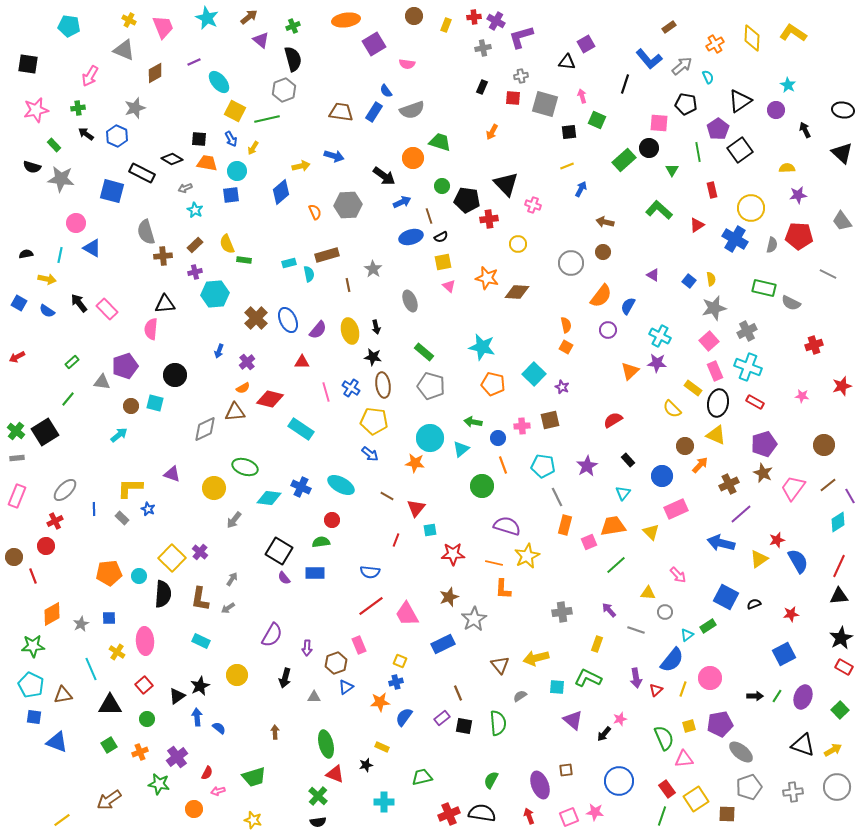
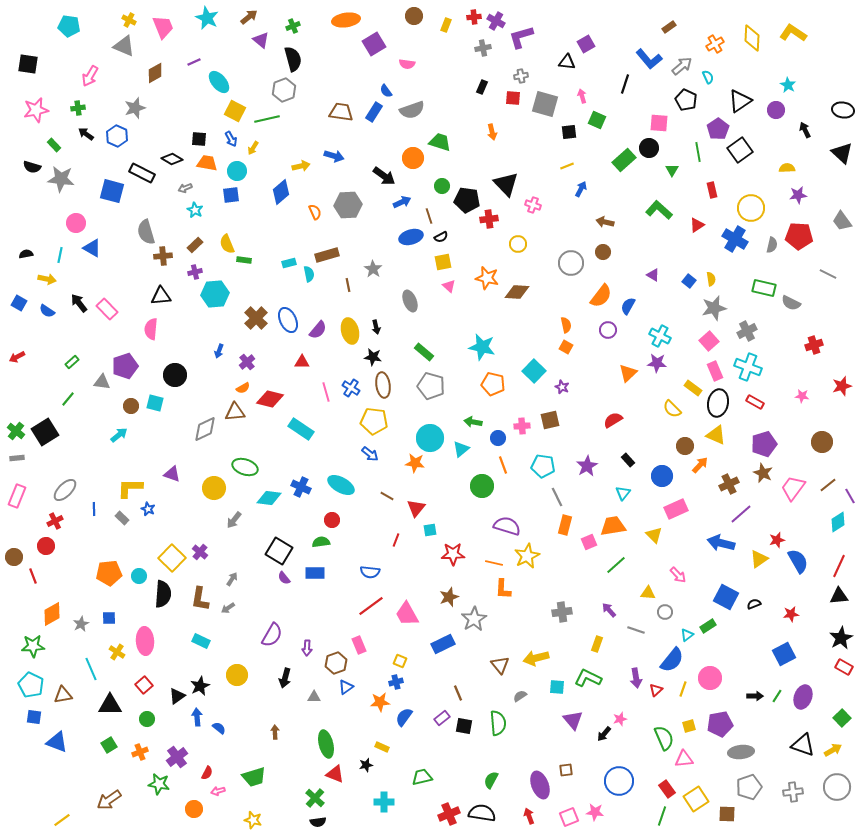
gray triangle at (124, 50): moved 4 px up
black pentagon at (686, 104): moved 4 px up; rotated 15 degrees clockwise
orange arrow at (492, 132): rotated 42 degrees counterclockwise
black triangle at (165, 304): moved 4 px left, 8 px up
orange triangle at (630, 371): moved 2 px left, 2 px down
cyan square at (534, 374): moved 3 px up
brown circle at (824, 445): moved 2 px left, 3 px up
yellow triangle at (651, 532): moved 3 px right, 3 px down
green square at (840, 710): moved 2 px right, 8 px down
purple triangle at (573, 720): rotated 10 degrees clockwise
gray ellipse at (741, 752): rotated 45 degrees counterclockwise
green cross at (318, 796): moved 3 px left, 2 px down
